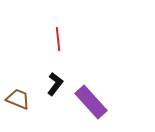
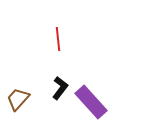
black L-shape: moved 5 px right, 4 px down
brown trapezoid: rotated 70 degrees counterclockwise
